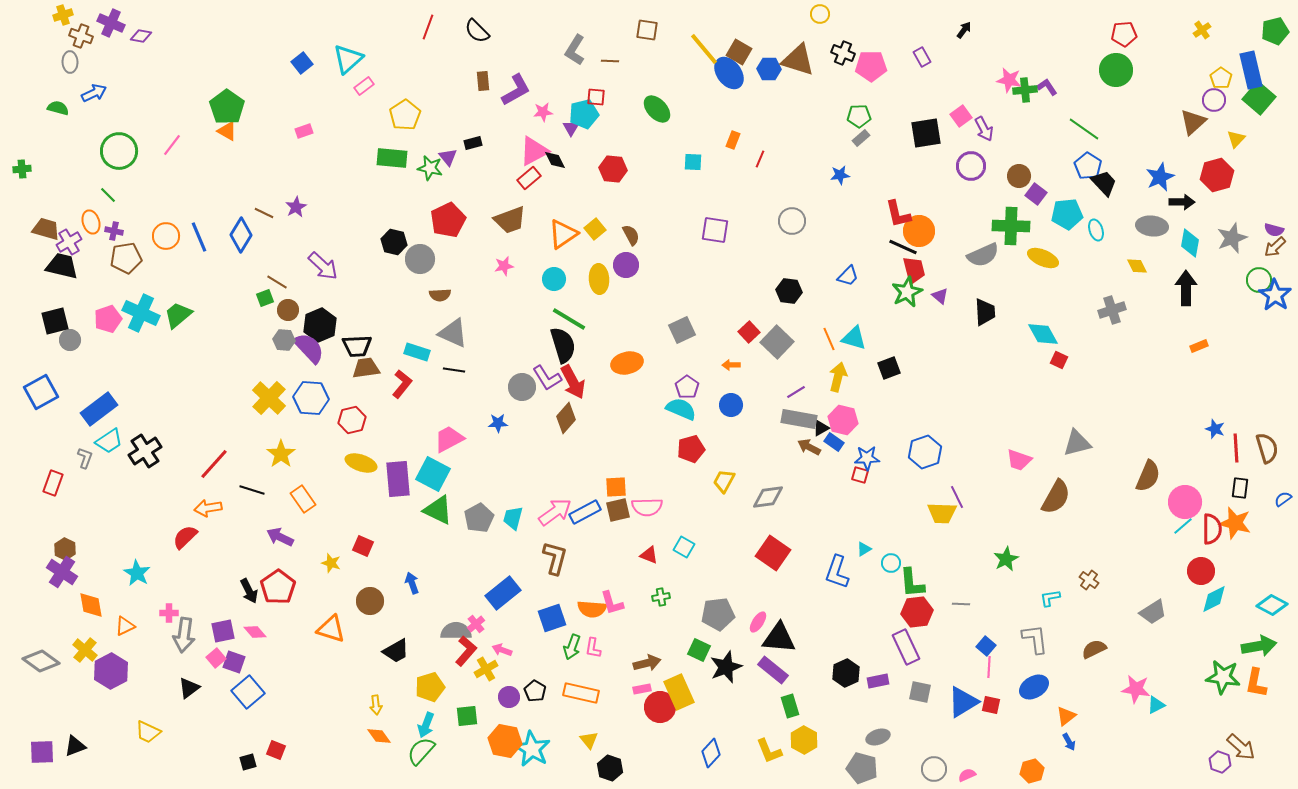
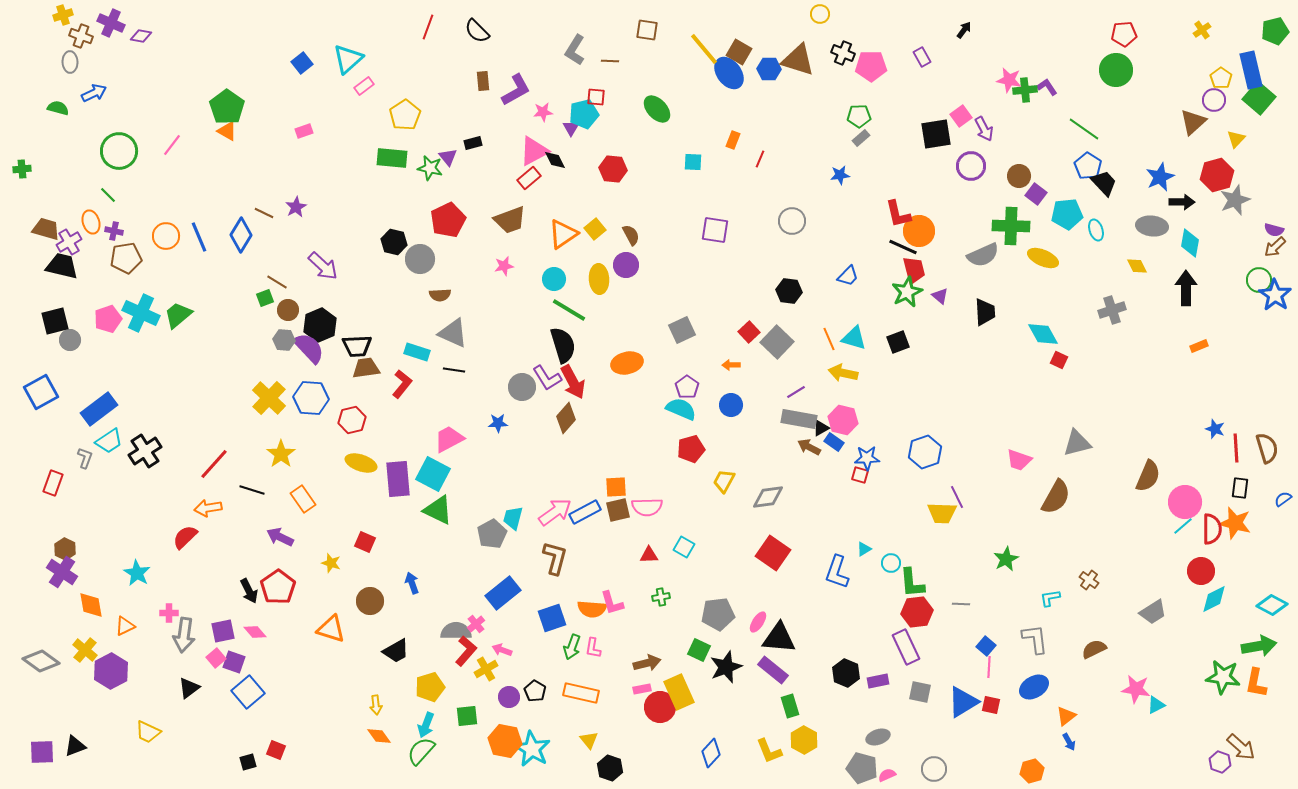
black square at (926, 133): moved 10 px right, 1 px down
gray star at (1232, 238): moved 3 px right, 38 px up
green line at (569, 319): moved 9 px up
black square at (889, 368): moved 9 px right, 26 px up
yellow arrow at (838, 377): moved 5 px right, 4 px up; rotated 92 degrees counterclockwise
gray pentagon at (479, 518): moved 13 px right, 16 px down
red square at (363, 546): moved 2 px right, 4 px up
red triangle at (649, 555): rotated 24 degrees counterclockwise
black hexagon at (846, 673): rotated 12 degrees counterclockwise
pink semicircle at (967, 775): moved 80 px left
